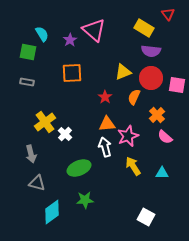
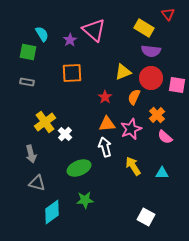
pink star: moved 3 px right, 7 px up
